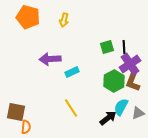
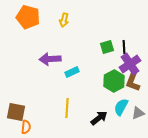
yellow line: moved 4 px left; rotated 36 degrees clockwise
black arrow: moved 9 px left
